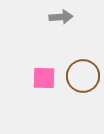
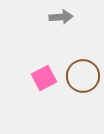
pink square: rotated 30 degrees counterclockwise
